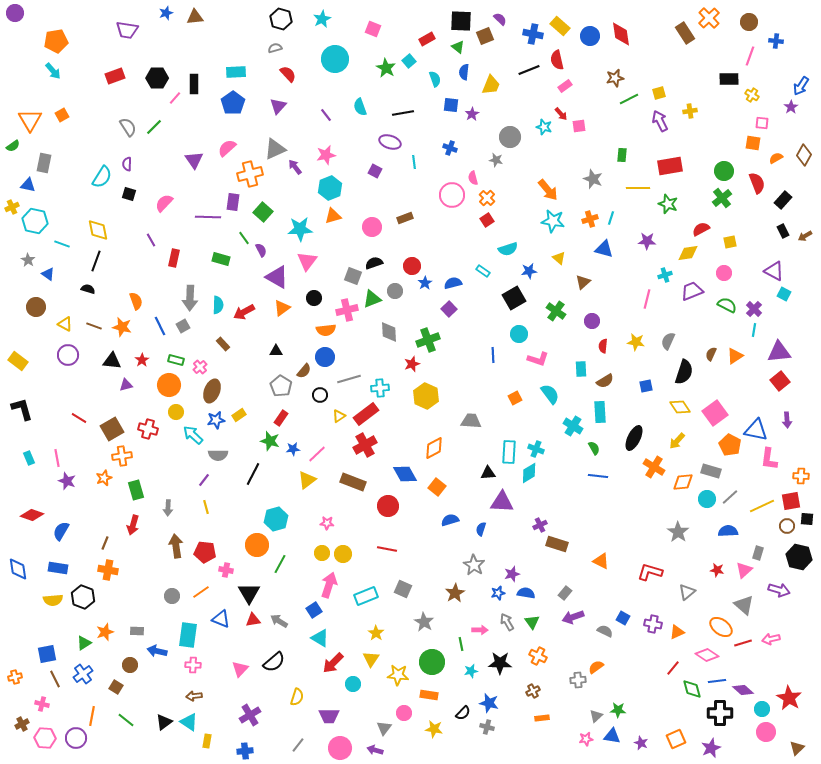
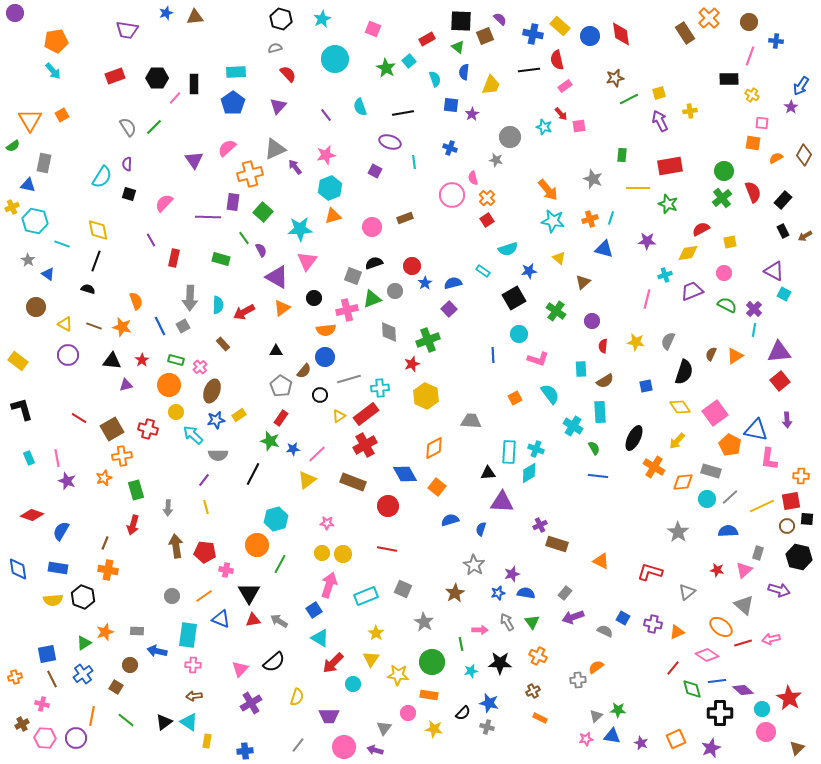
black line at (529, 70): rotated 15 degrees clockwise
red semicircle at (757, 183): moved 4 px left, 9 px down
orange line at (201, 592): moved 3 px right, 4 px down
brown line at (55, 679): moved 3 px left
pink circle at (404, 713): moved 4 px right
purple cross at (250, 715): moved 1 px right, 12 px up
orange rectangle at (542, 718): moved 2 px left; rotated 32 degrees clockwise
pink circle at (340, 748): moved 4 px right, 1 px up
